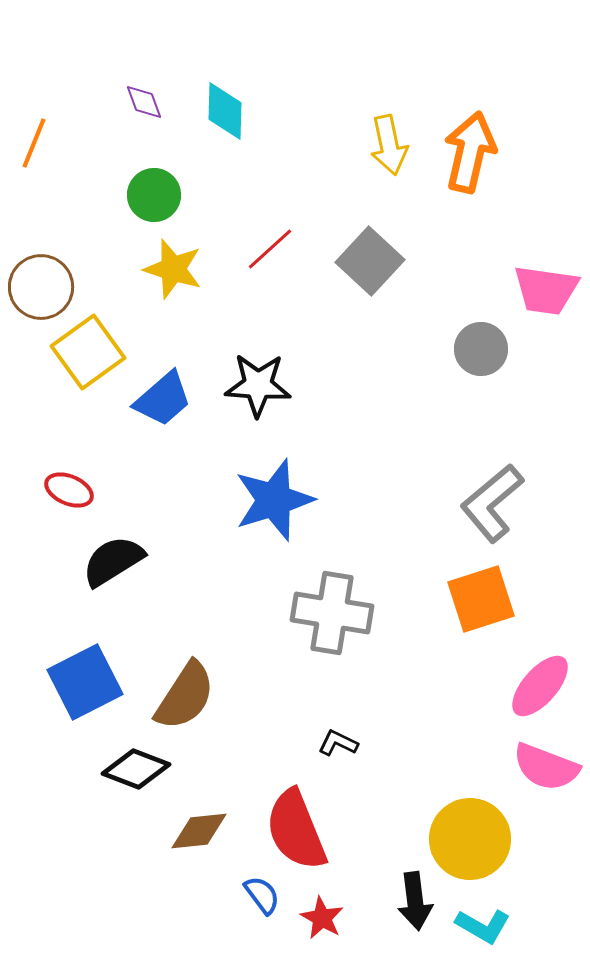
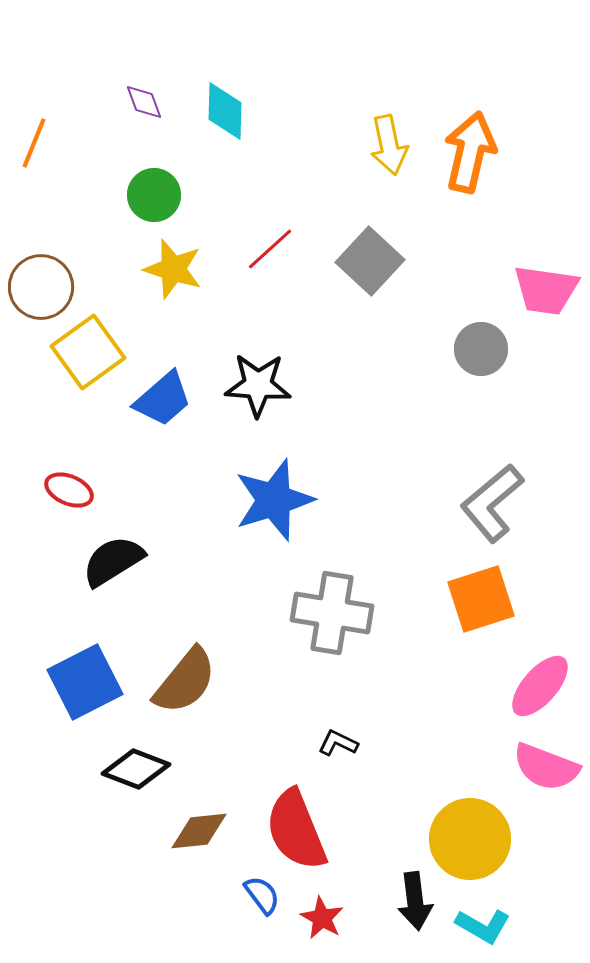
brown semicircle: moved 15 px up; rotated 6 degrees clockwise
